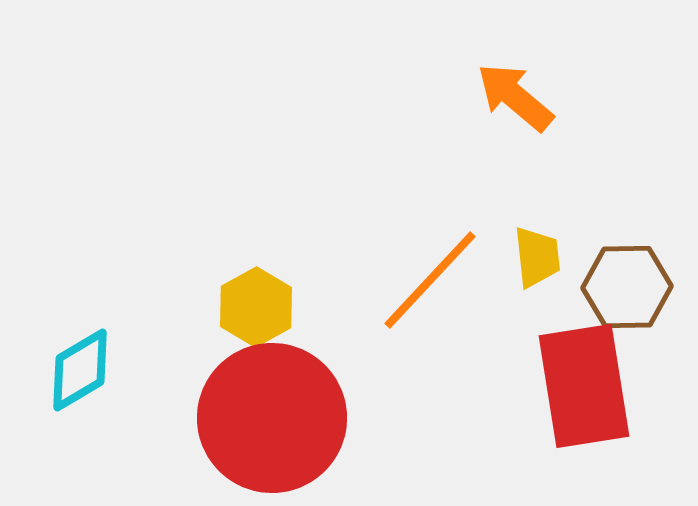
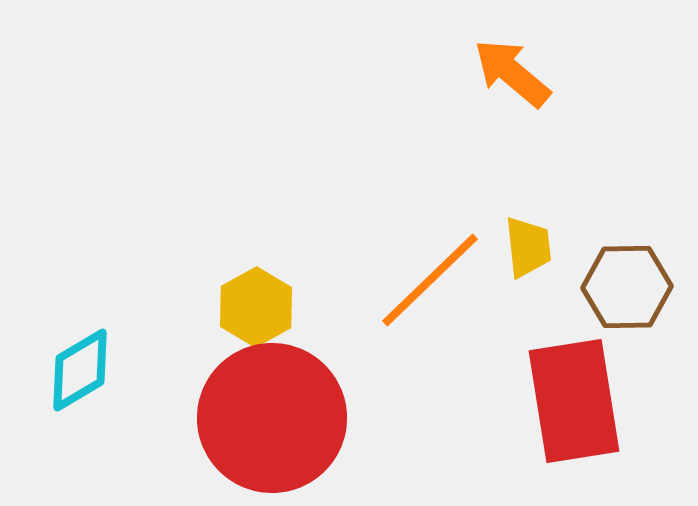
orange arrow: moved 3 px left, 24 px up
yellow trapezoid: moved 9 px left, 10 px up
orange line: rotated 3 degrees clockwise
red rectangle: moved 10 px left, 15 px down
